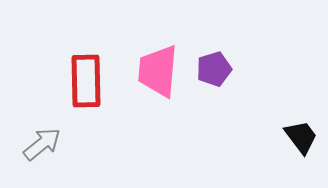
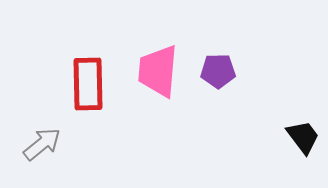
purple pentagon: moved 4 px right, 2 px down; rotated 16 degrees clockwise
red rectangle: moved 2 px right, 3 px down
black trapezoid: moved 2 px right
